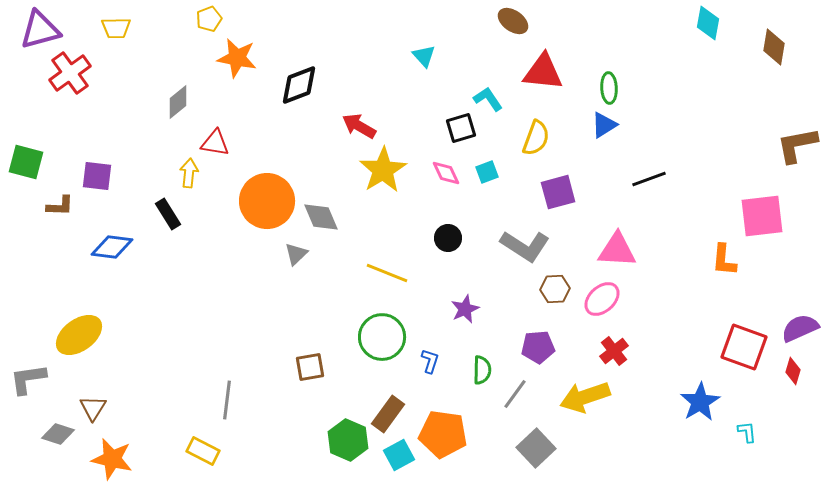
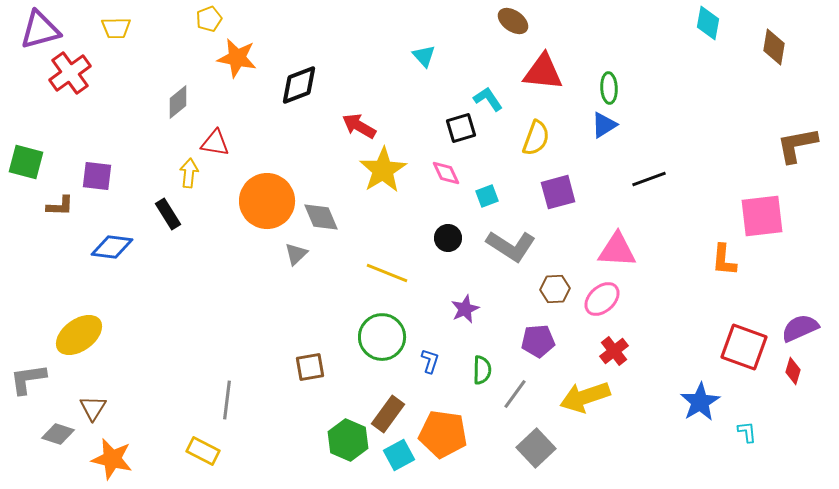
cyan square at (487, 172): moved 24 px down
gray L-shape at (525, 246): moved 14 px left
purple pentagon at (538, 347): moved 6 px up
